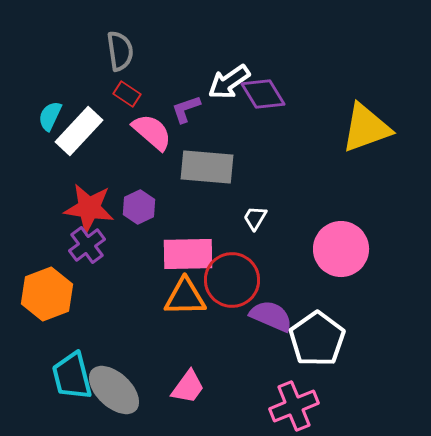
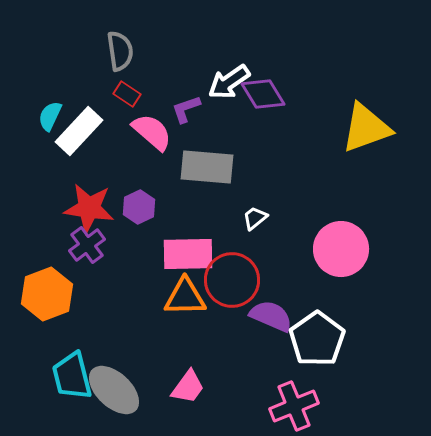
white trapezoid: rotated 20 degrees clockwise
